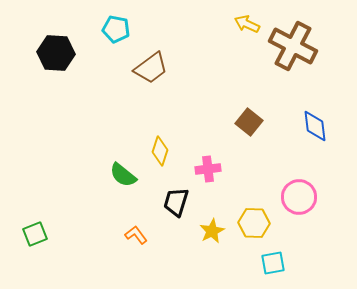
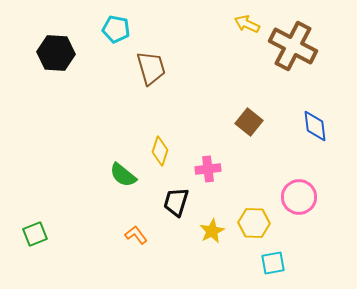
brown trapezoid: rotated 69 degrees counterclockwise
